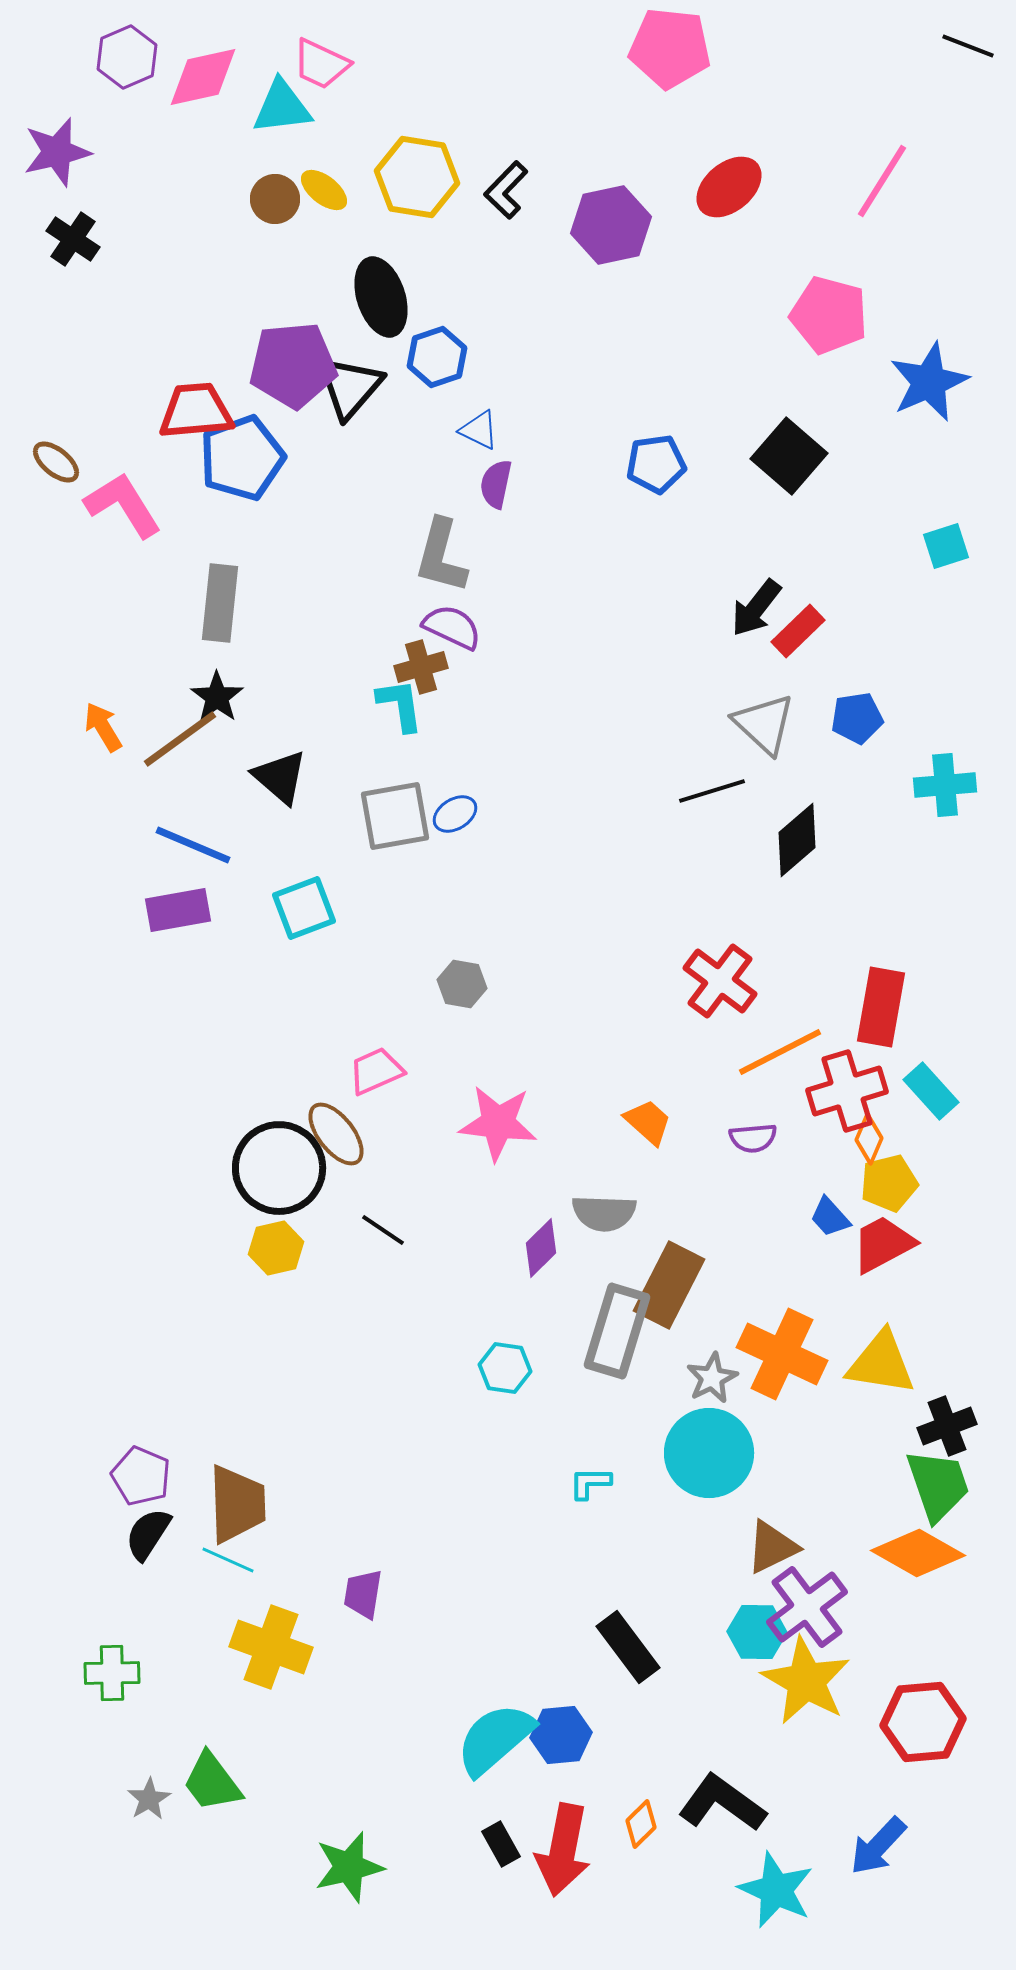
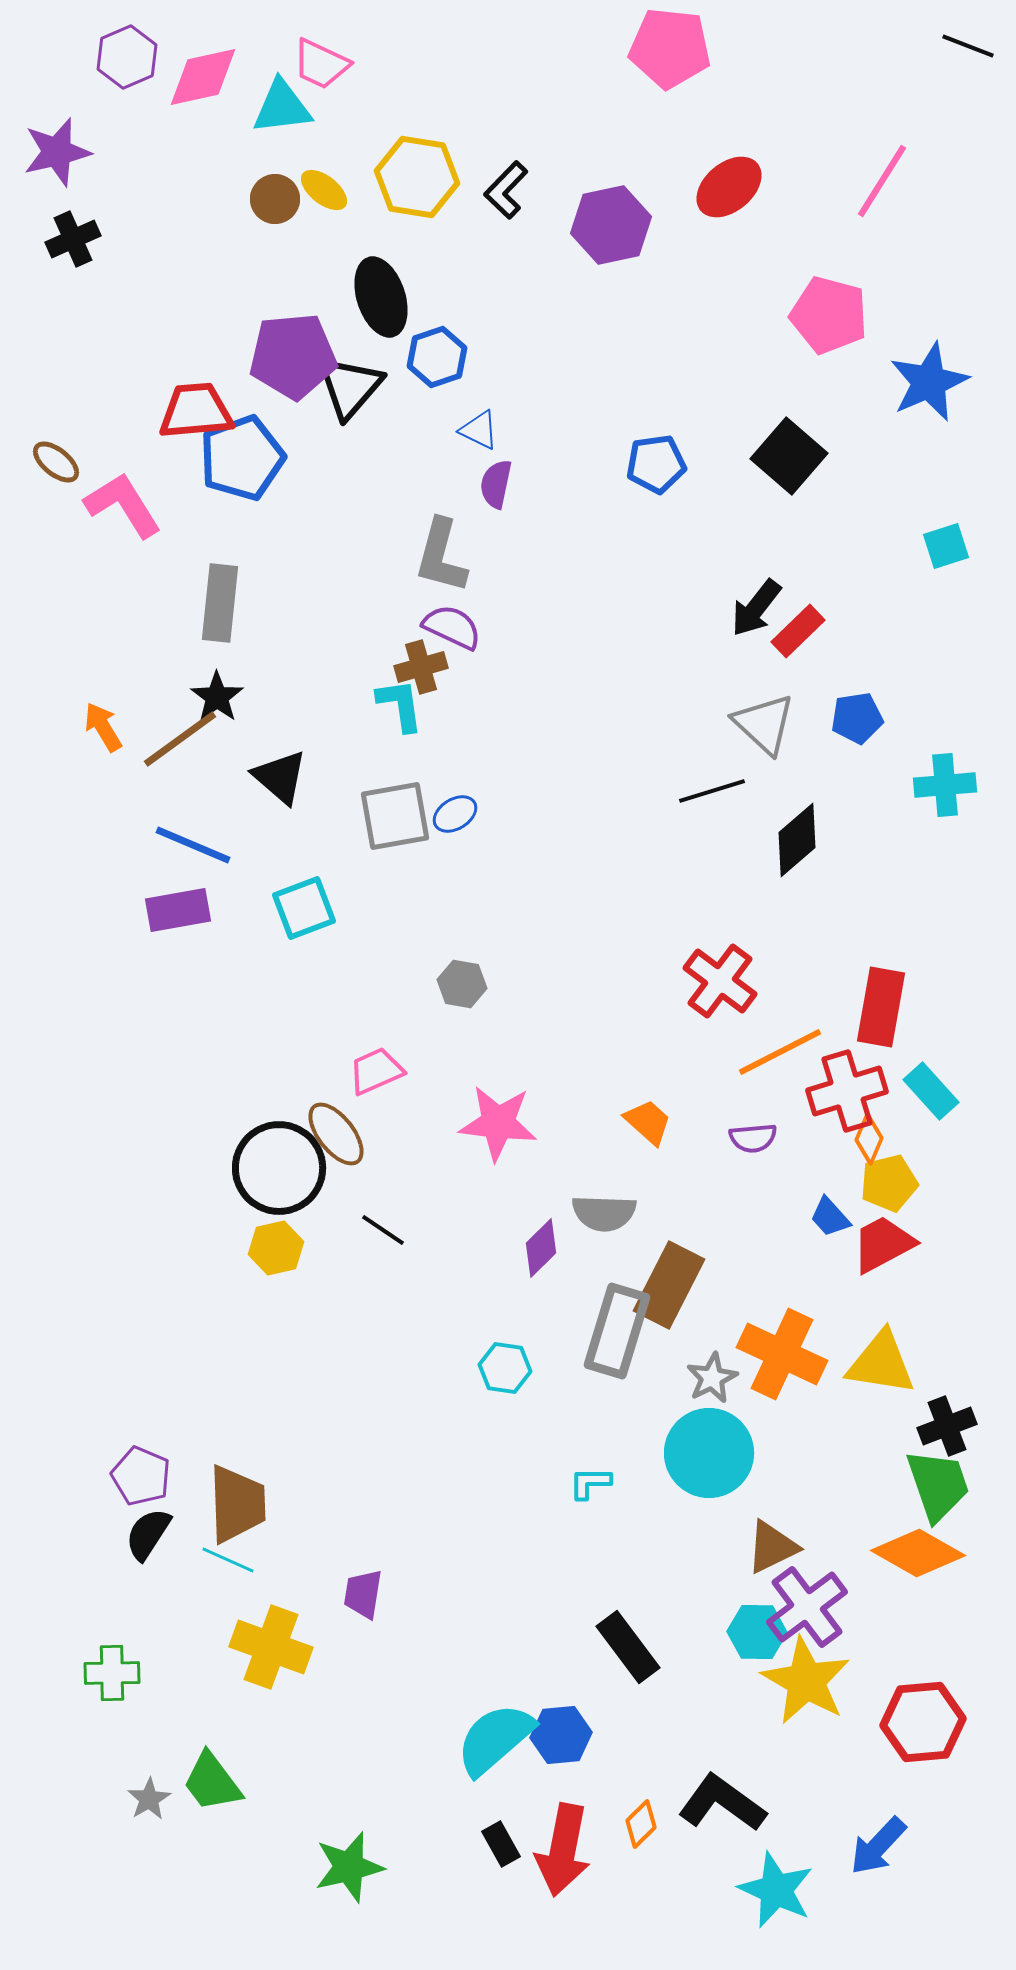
black cross at (73, 239): rotated 32 degrees clockwise
purple pentagon at (293, 365): moved 9 px up
